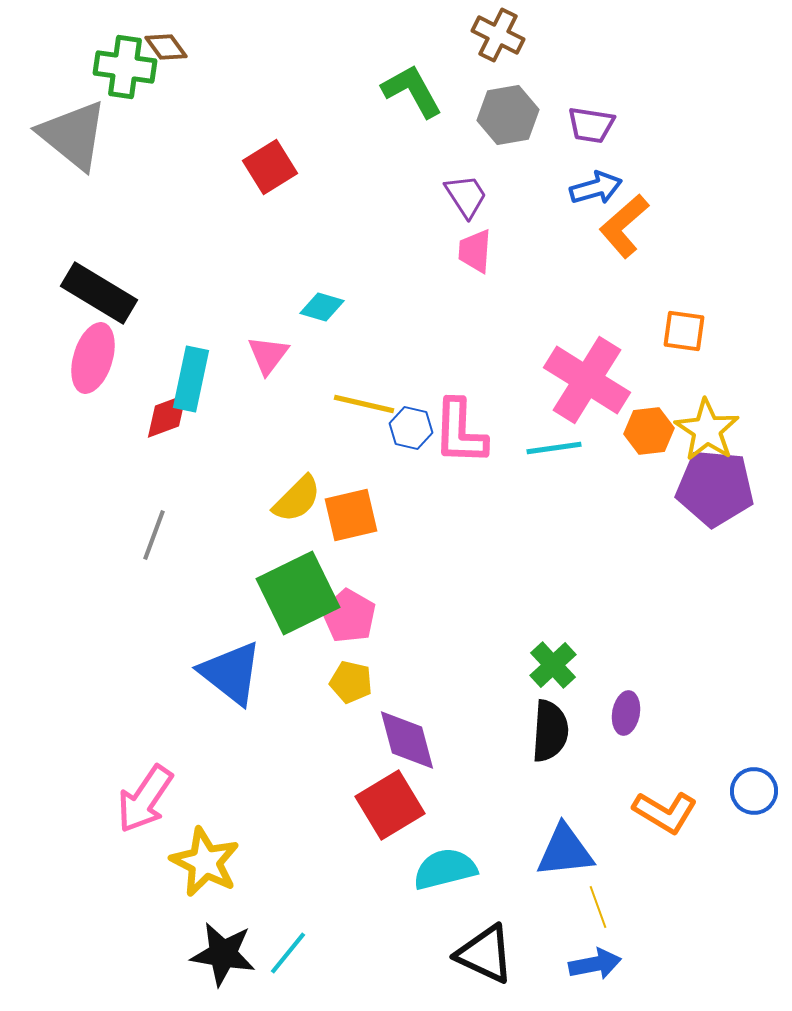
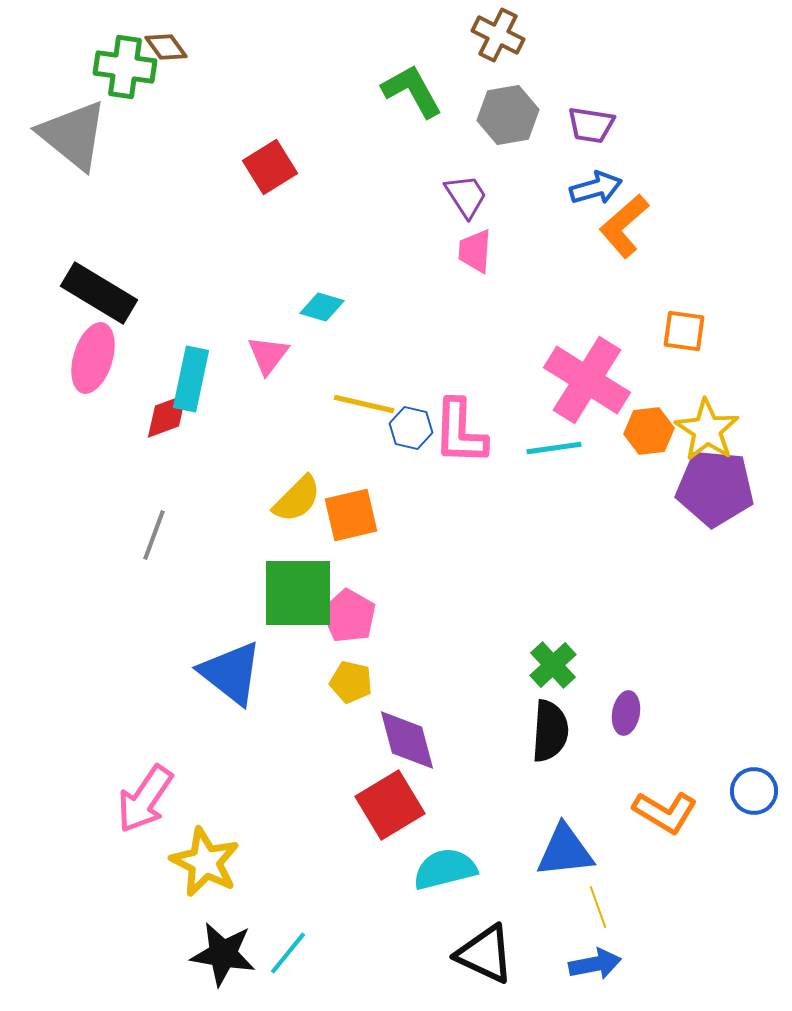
green square at (298, 593): rotated 26 degrees clockwise
